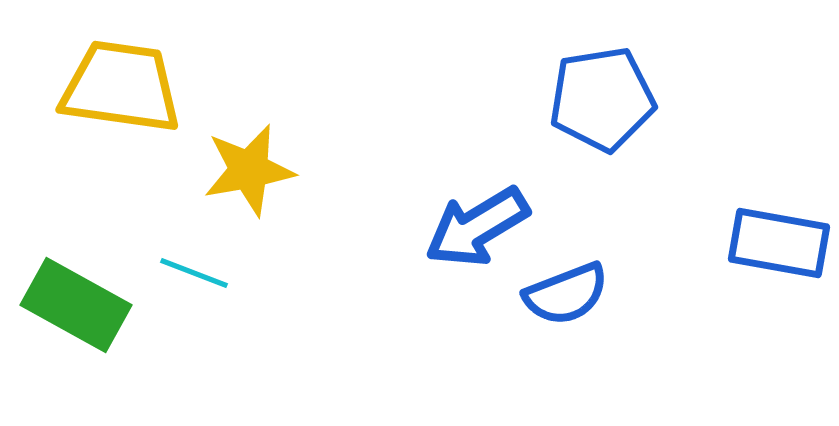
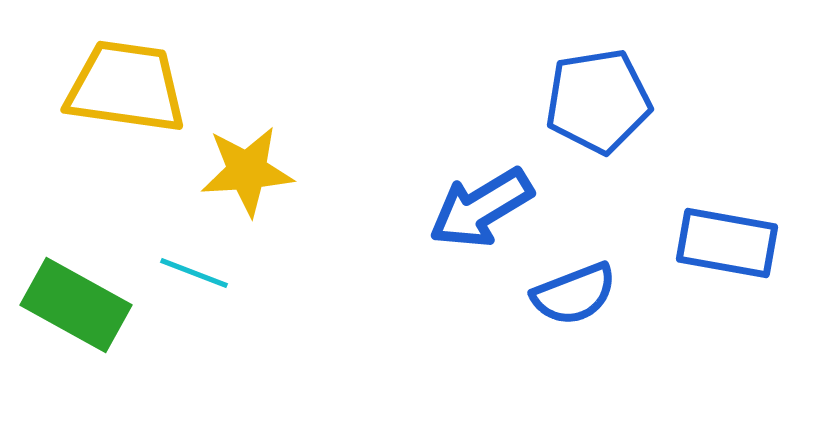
yellow trapezoid: moved 5 px right
blue pentagon: moved 4 px left, 2 px down
yellow star: moved 2 px left, 1 px down; rotated 6 degrees clockwise
blue arrow: moved 4 px right, 19 px up
blue rectangle: moved 52 px left
blue semicircle: moved 8 px right
